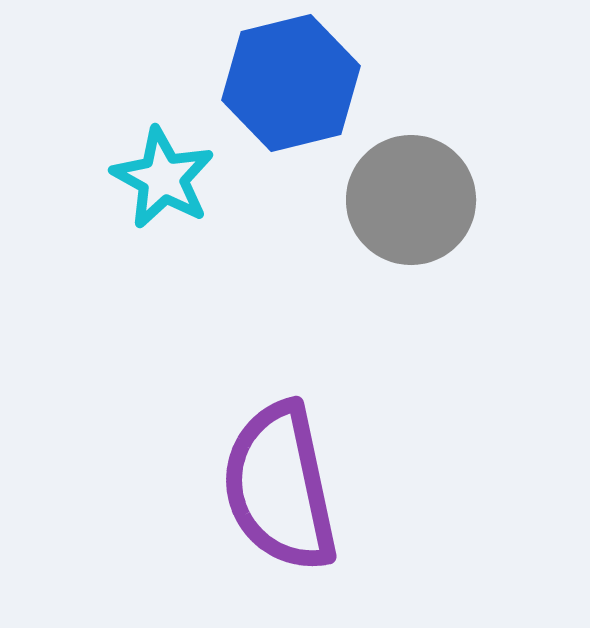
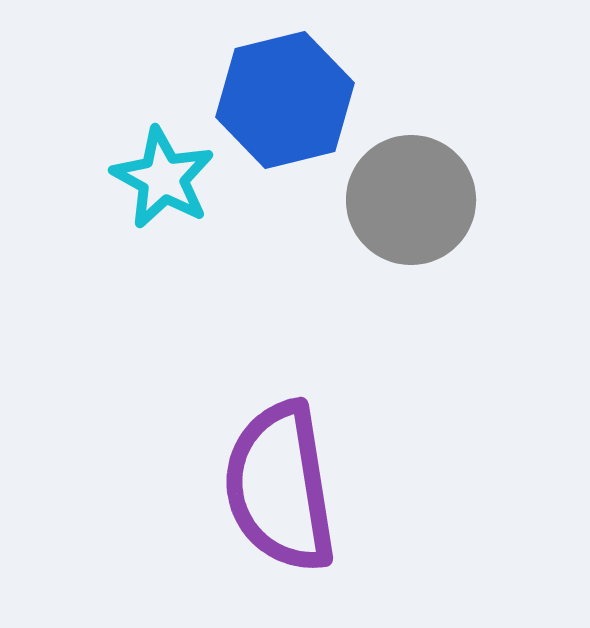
blue hexagon: moved 6 px left, 17 px down
purple semicircle: rotated 3 degrees clockwise
